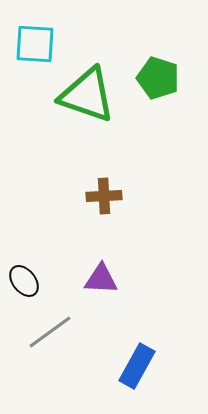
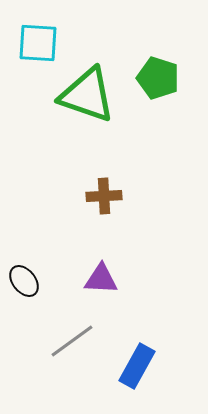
cyan square: moved 3 px right, 1 px up
gray line: moved 22 px right, 9 px down
